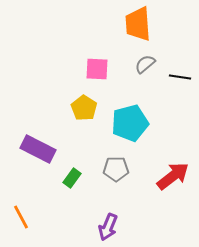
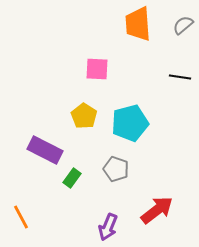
gray semicircle: moved 38 px right, 39 px up
yellow pentagon: moved 8 px down
purple rectangle: moved 7 px right, 1 px down
gray pentagon: rotated 20 degrees clockwise
red arrow: moved 16 px left, 34 px down
